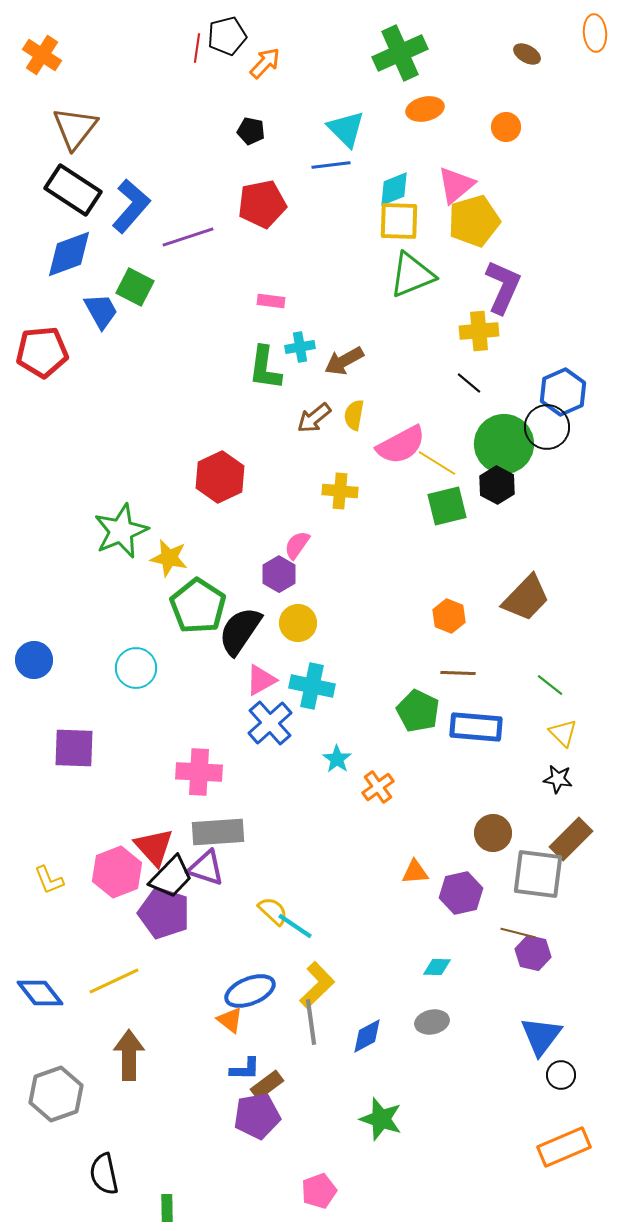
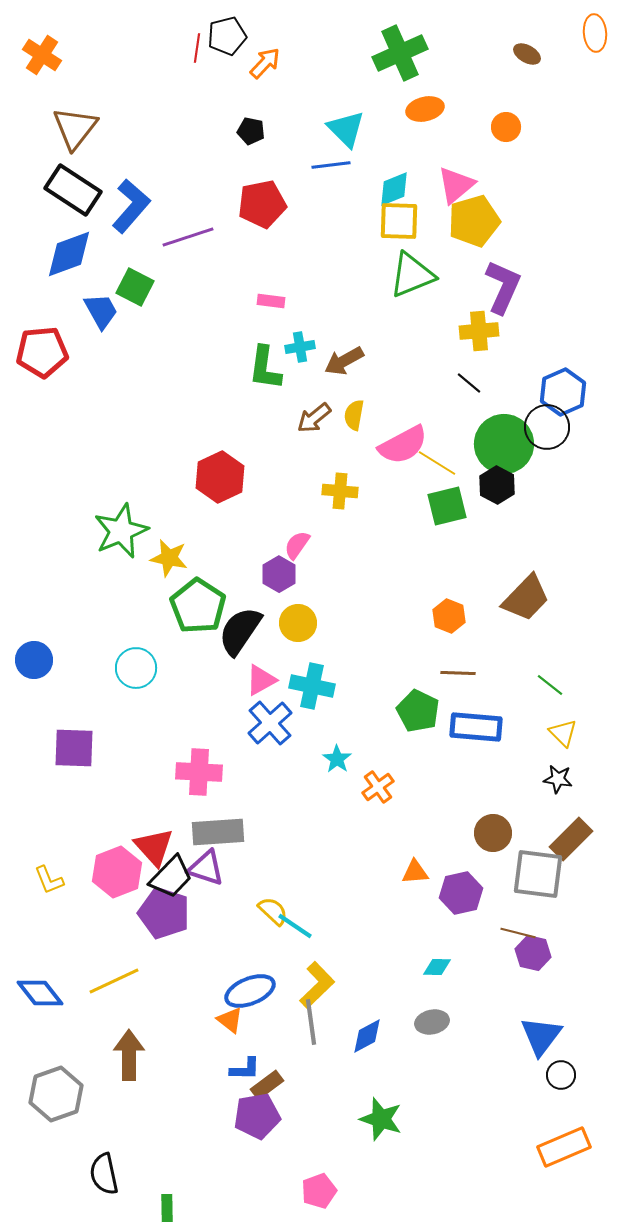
pink semicircle at (401, 445): moved 2 px right
